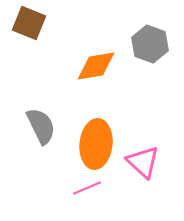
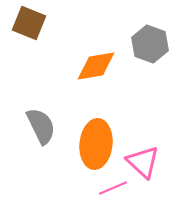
pink line: moved 26 px right
